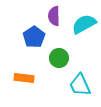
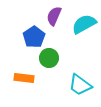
purple semicircle: rotated 24 degrees clockwise
green circle: moved 10 px left
cyan trapezoid: rotated 30 degrees counterclockwise
